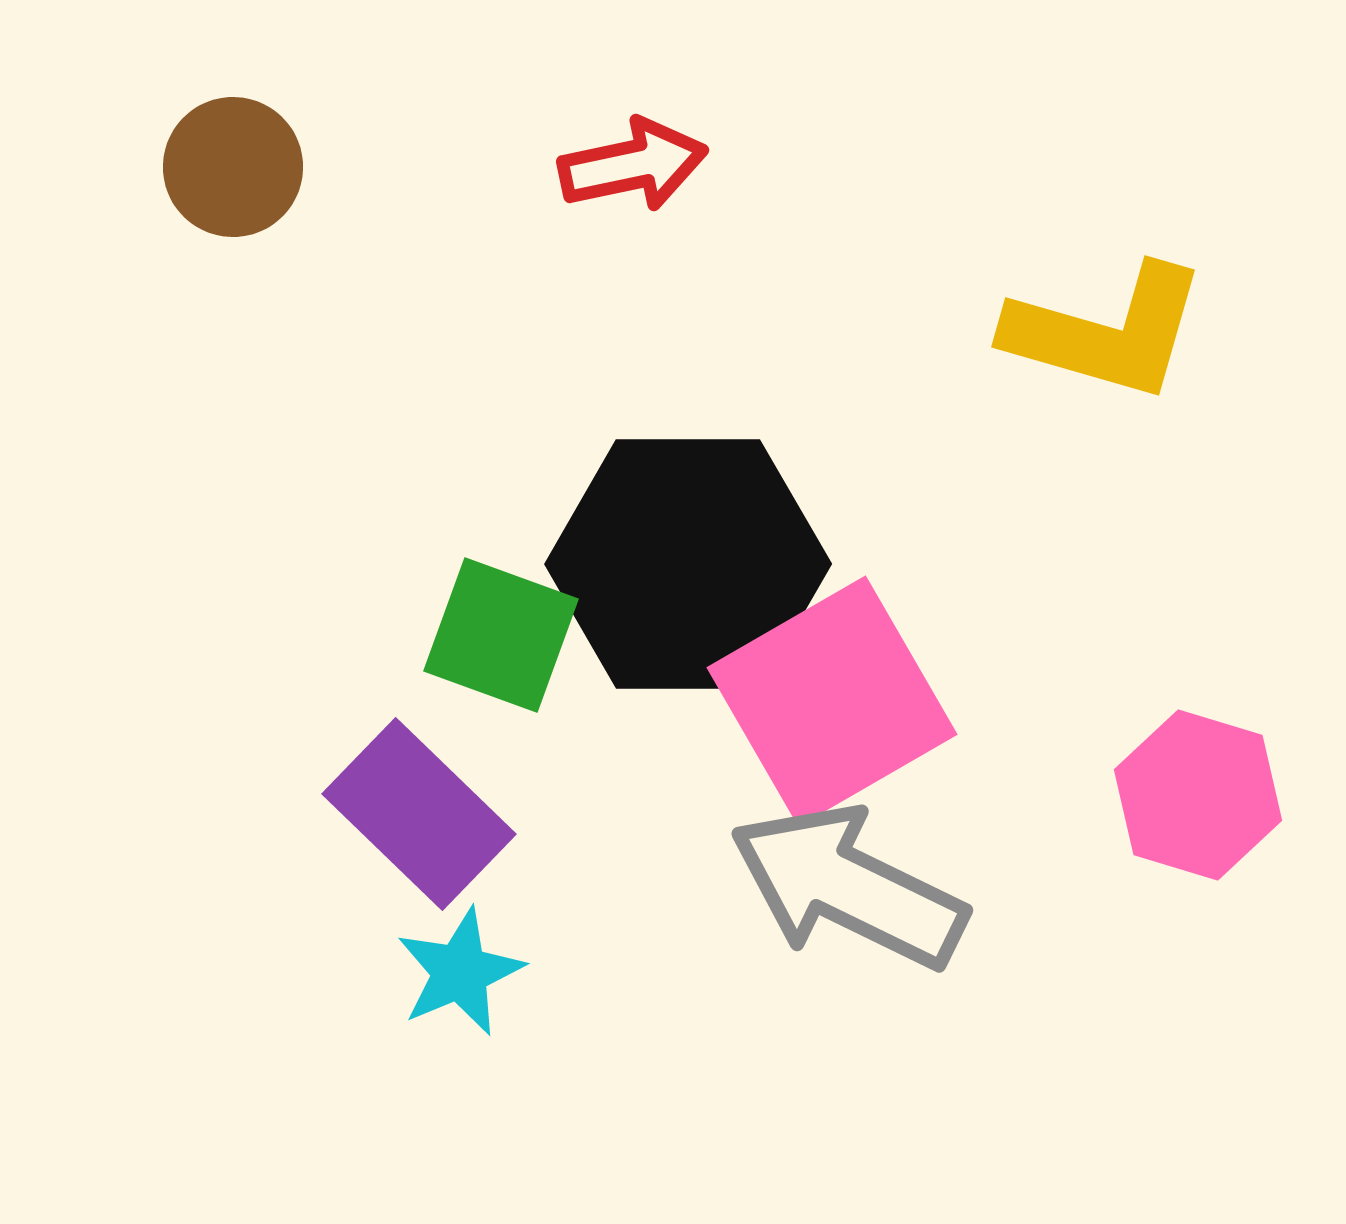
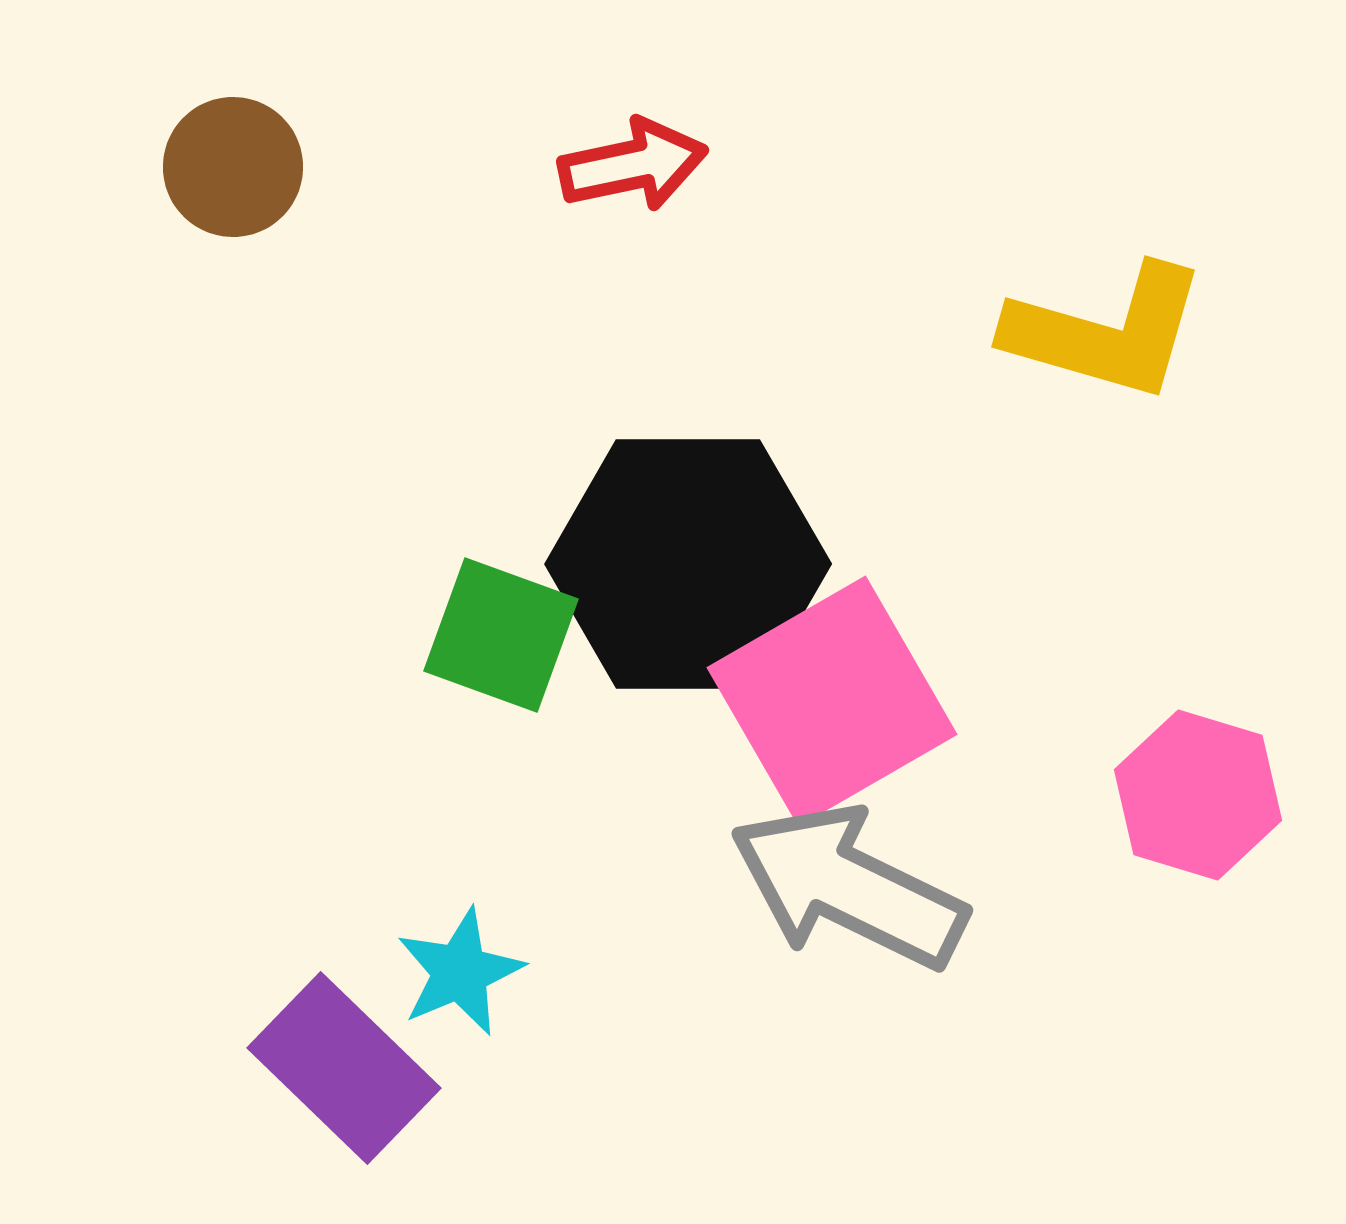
purple rectangle: moved 75 px left, 254 px down
